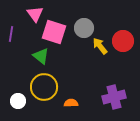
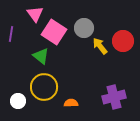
pink square: rotated 15 degrees clockwise
